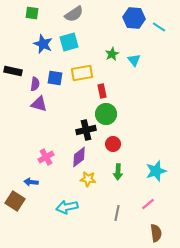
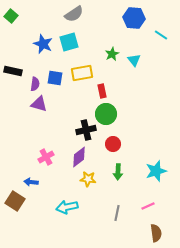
green square: moved 21 px left, 3 px down; rotated 32 degrees clockwise
cyan line: moved 2 px right, 8 px down
pink line: moved 2 px down; rotated 16 degrees clockwise
